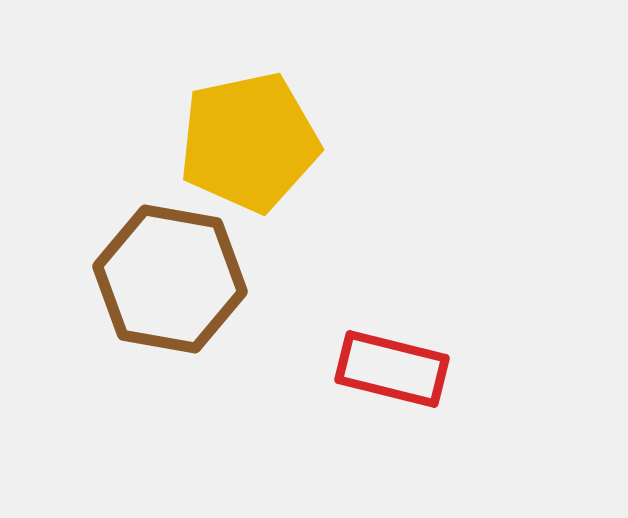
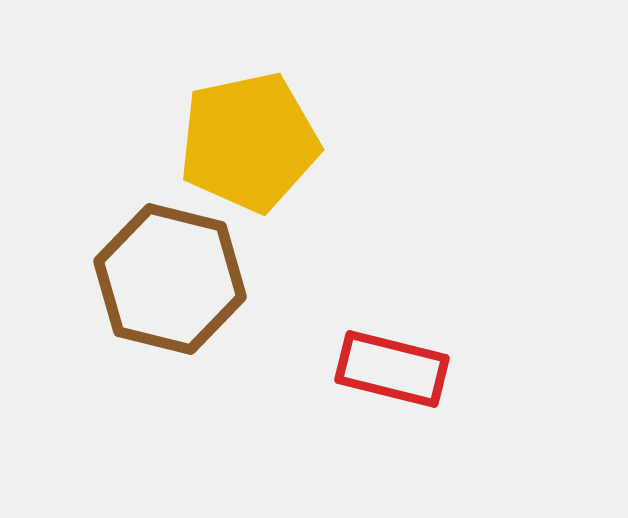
brown hexagon: rotated 4 degrees clockwise
